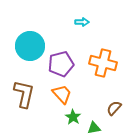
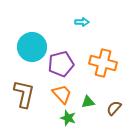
cyan circle: moved 2 px right, 1 px down
green star: moved 5 px left, 1 px down; rotated 14 degrees counterclockwise
green triangle: moved 6 px left, 26 px up
